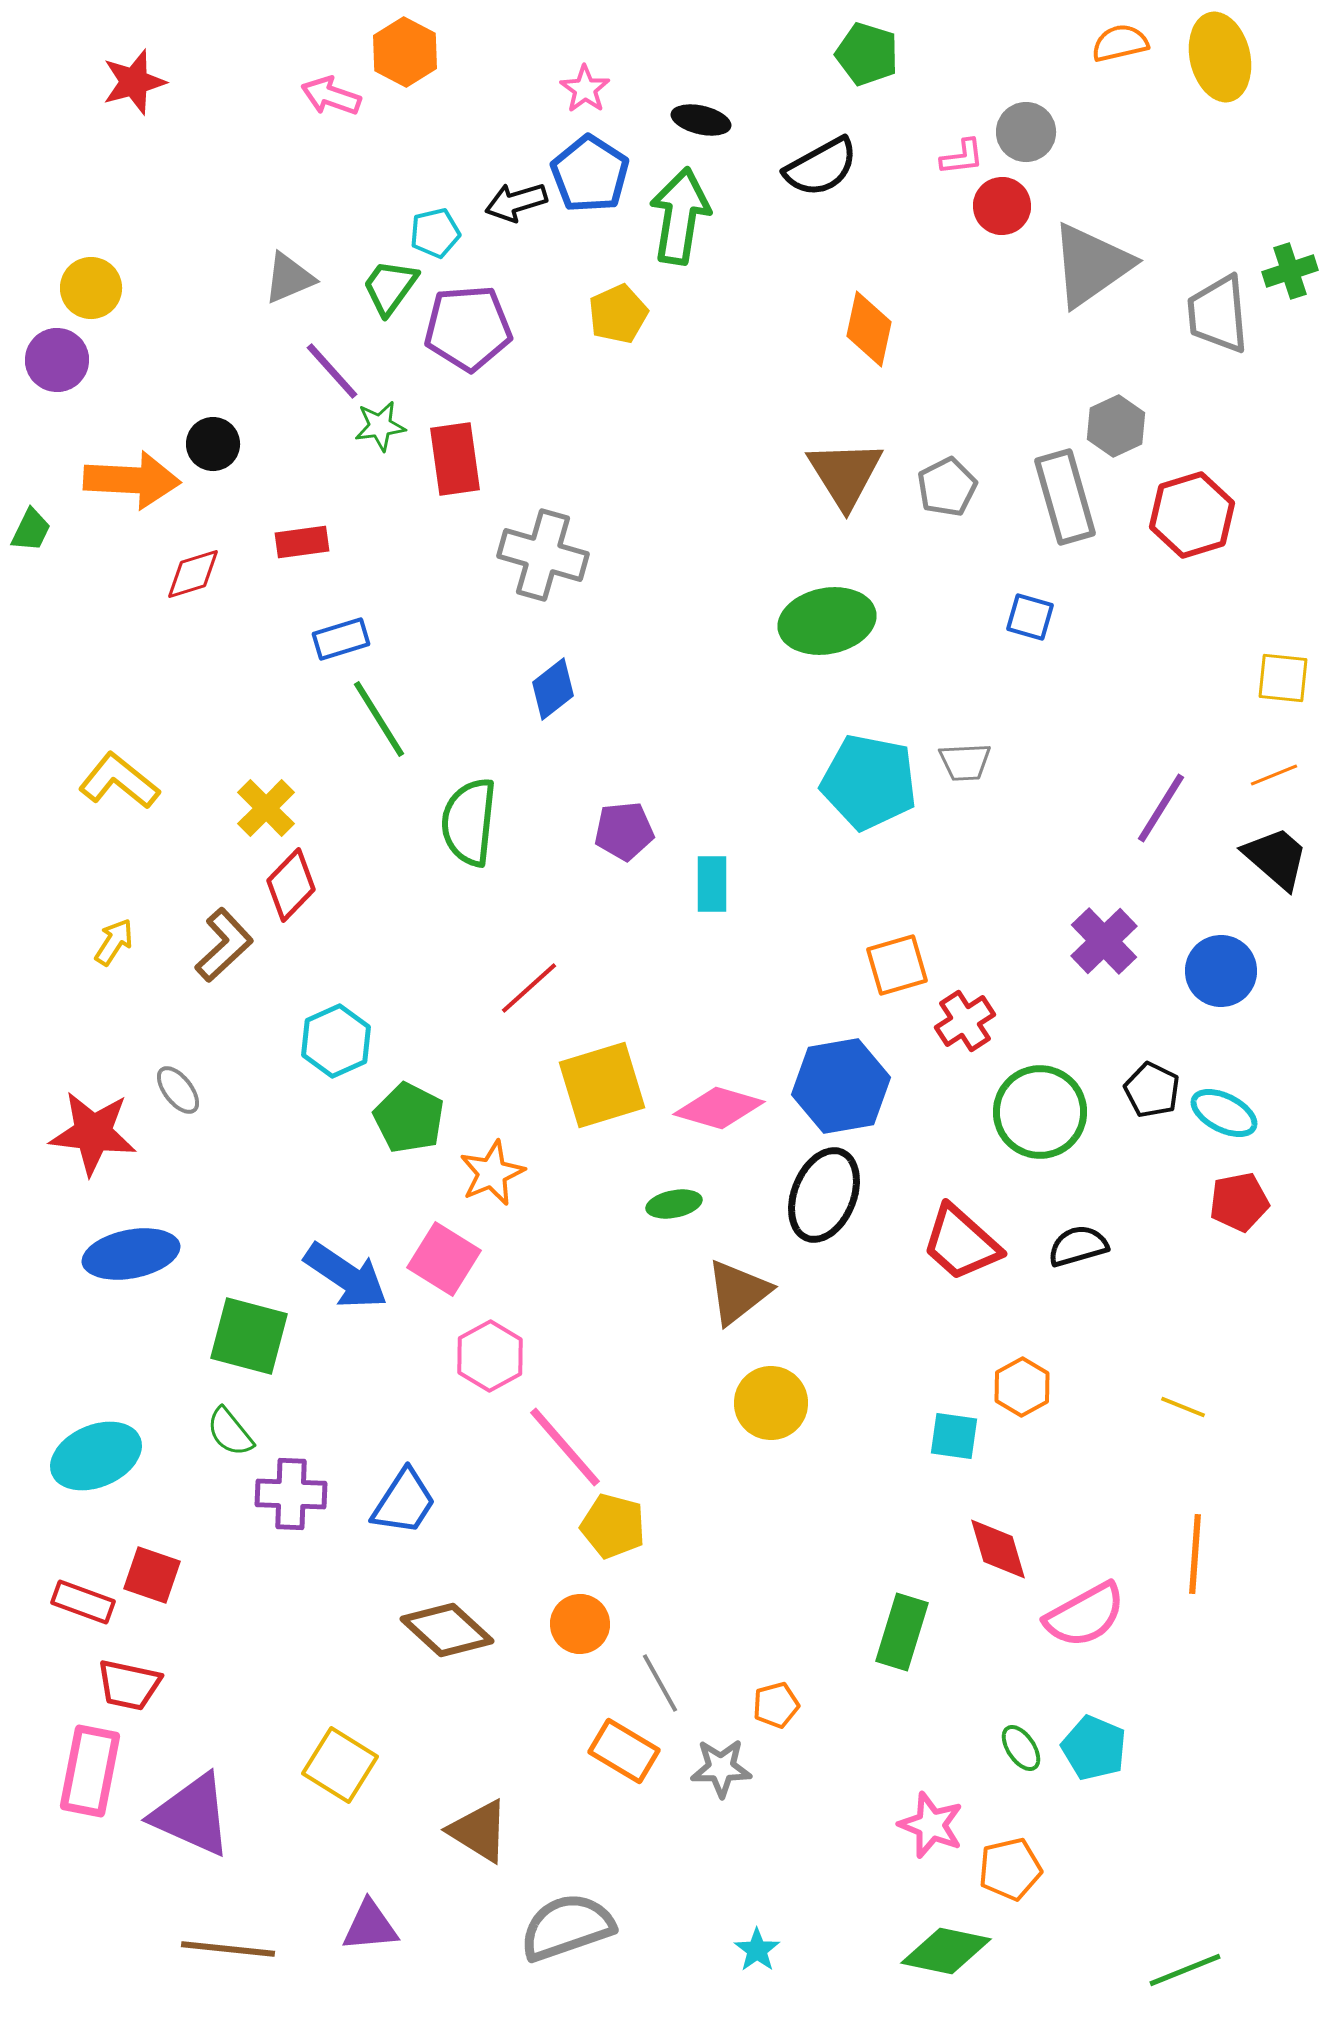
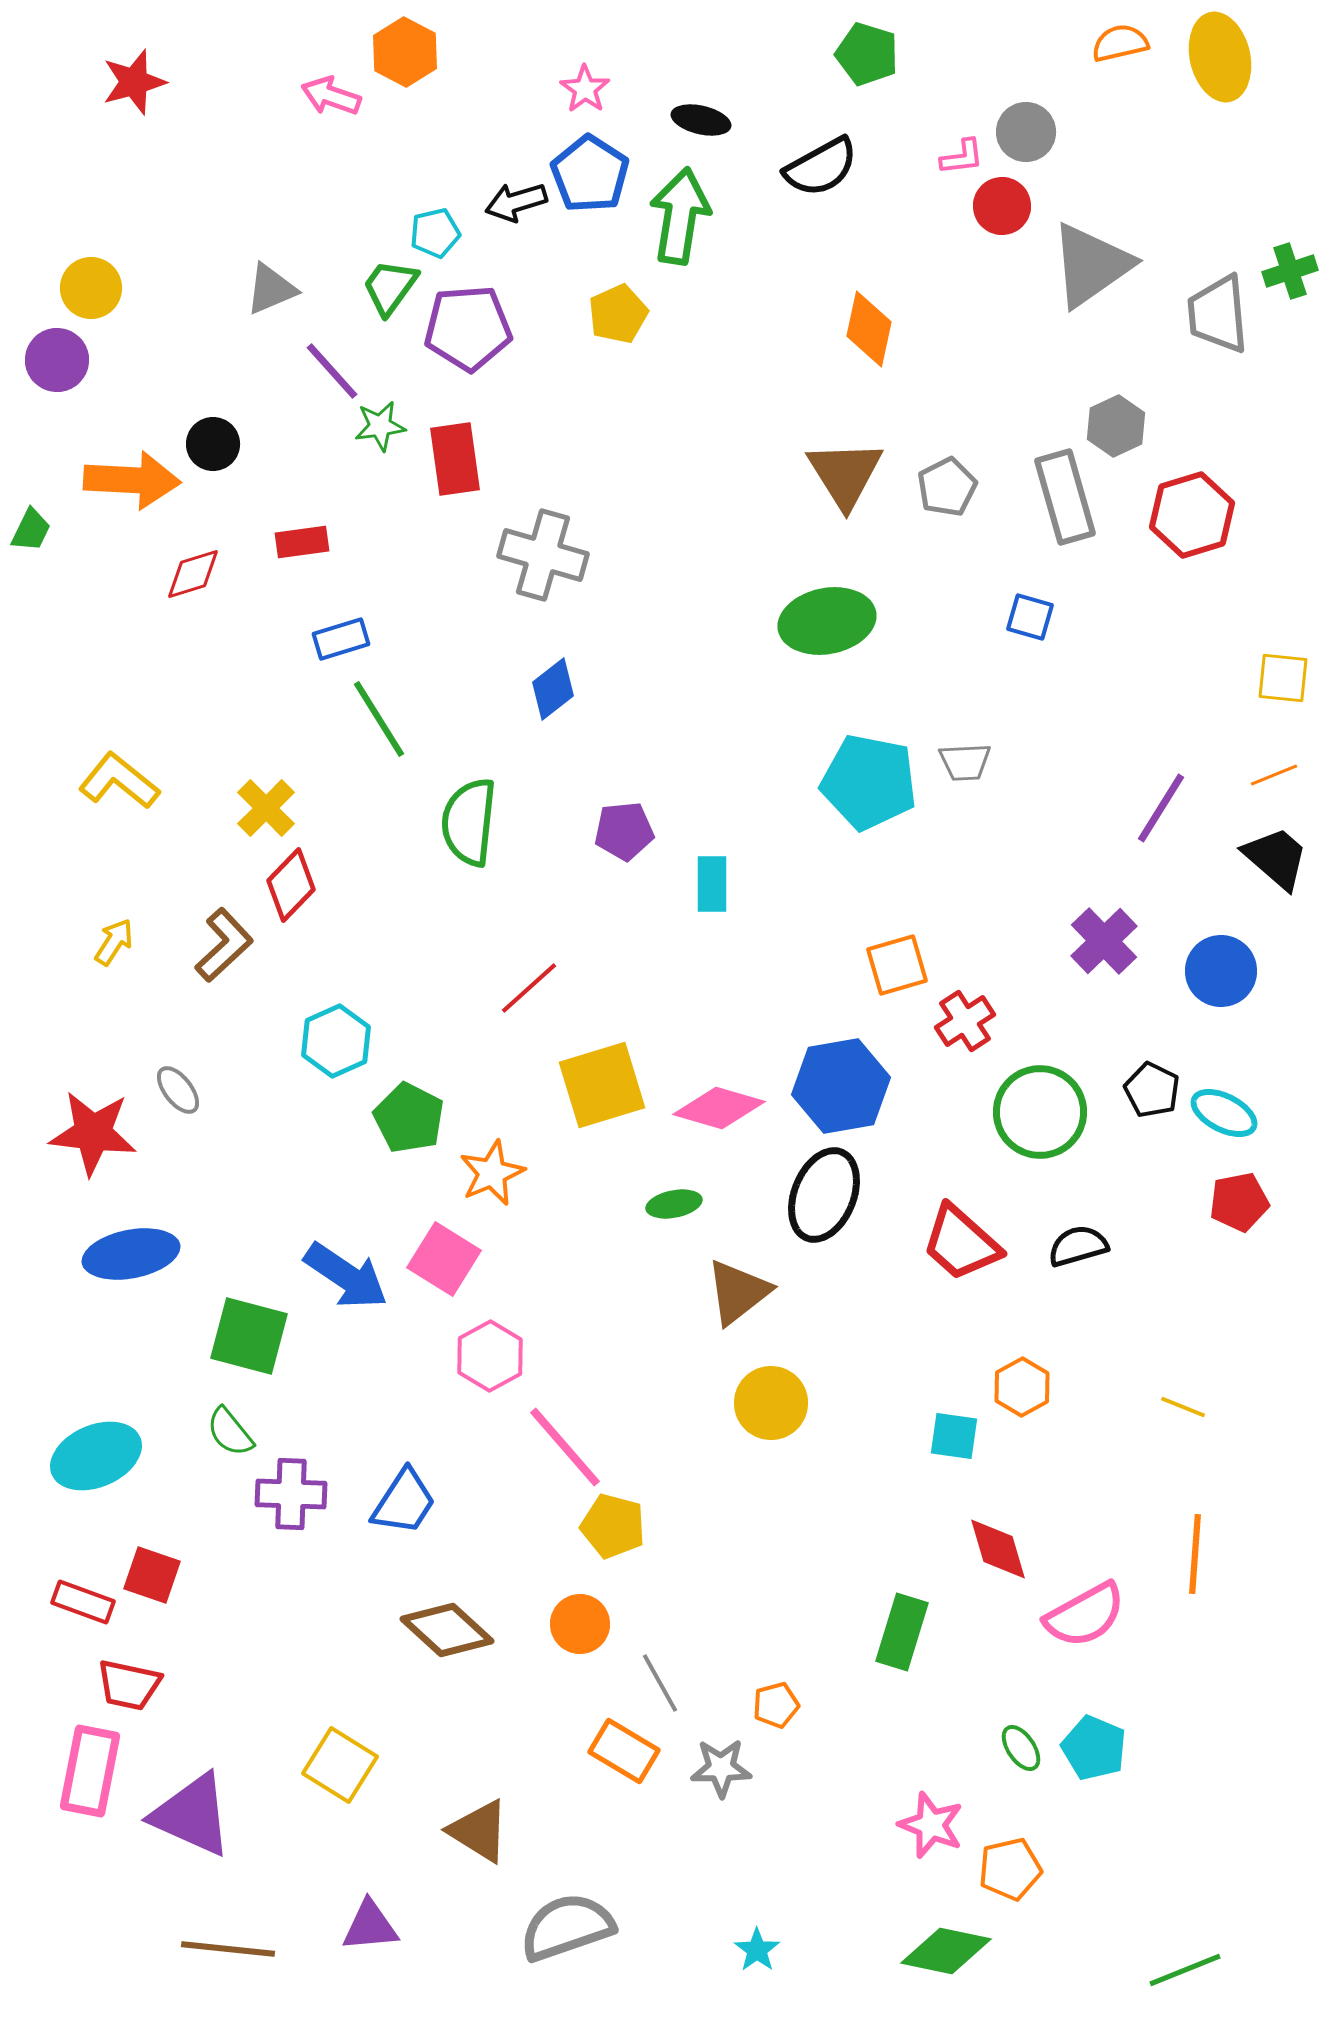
gray triangle at (289, 278): moved 18 px left, 11 px down
